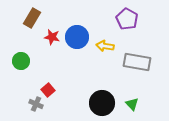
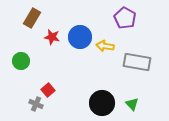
purple pentagon: moved 2 px left, 1 px up
blue circle: moved 3 px right
